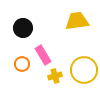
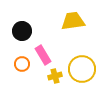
yellow trapezoid: moved 4 px left
black circle: moved 1 px left, 3 px down
yellow circle: moved 2 px left, 1 px up
